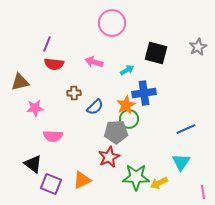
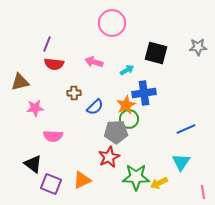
gray star: rotated 24 degrees clockwise
